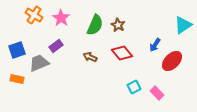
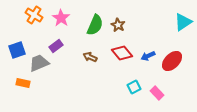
cyan triangle: moved 3 px up
blue arrow: moved 7 px left, 11 px down; rotated 32 degrees clockwise
orange rectangle: moved 6 px right, 4 px down
